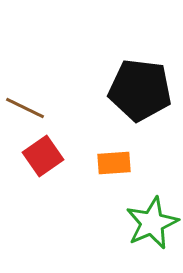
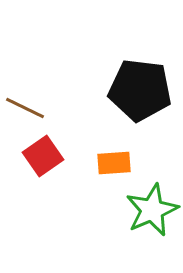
green star: moved 13 px up
